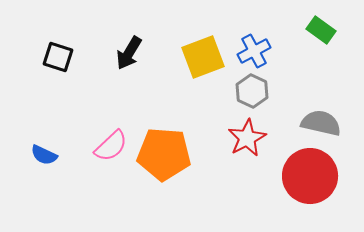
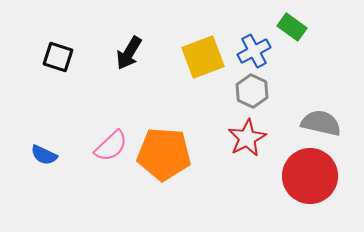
green rectangle: moved 29 px left, 3 px up
